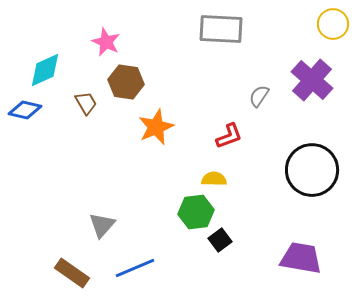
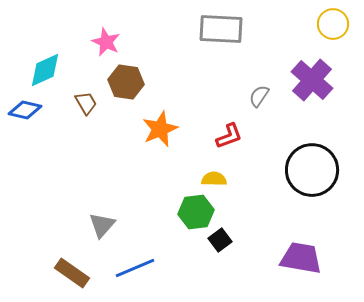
orange star: moved 4 px right, 2 px down
